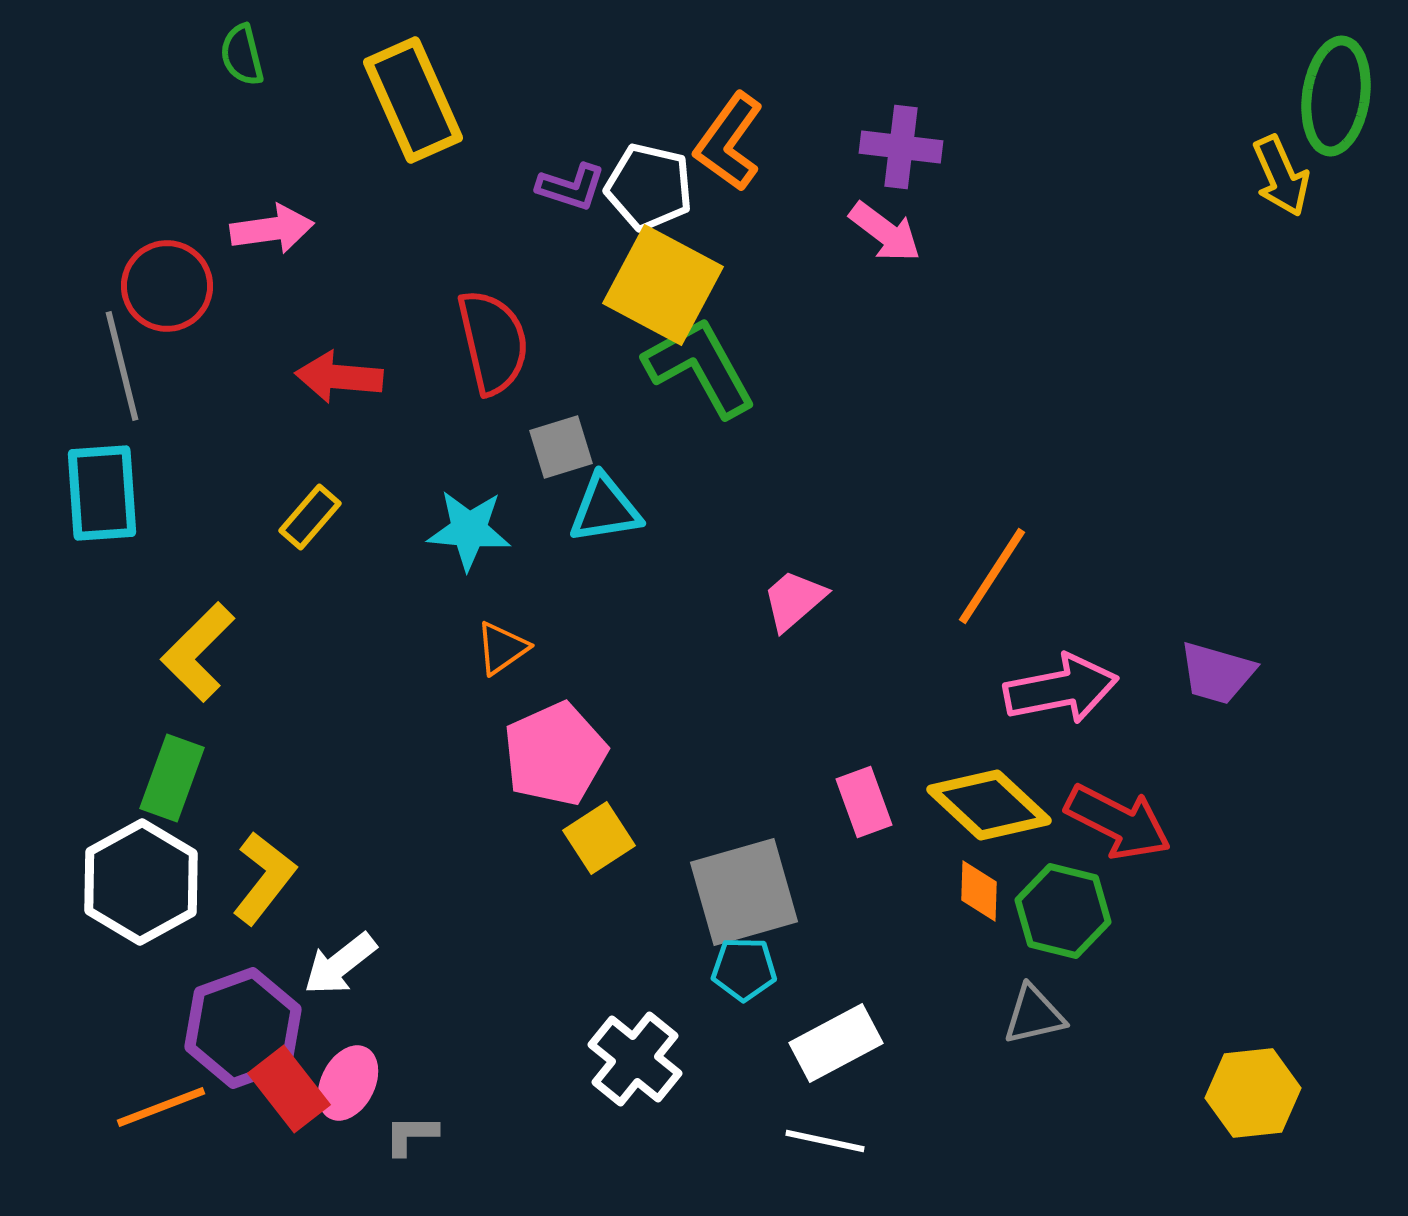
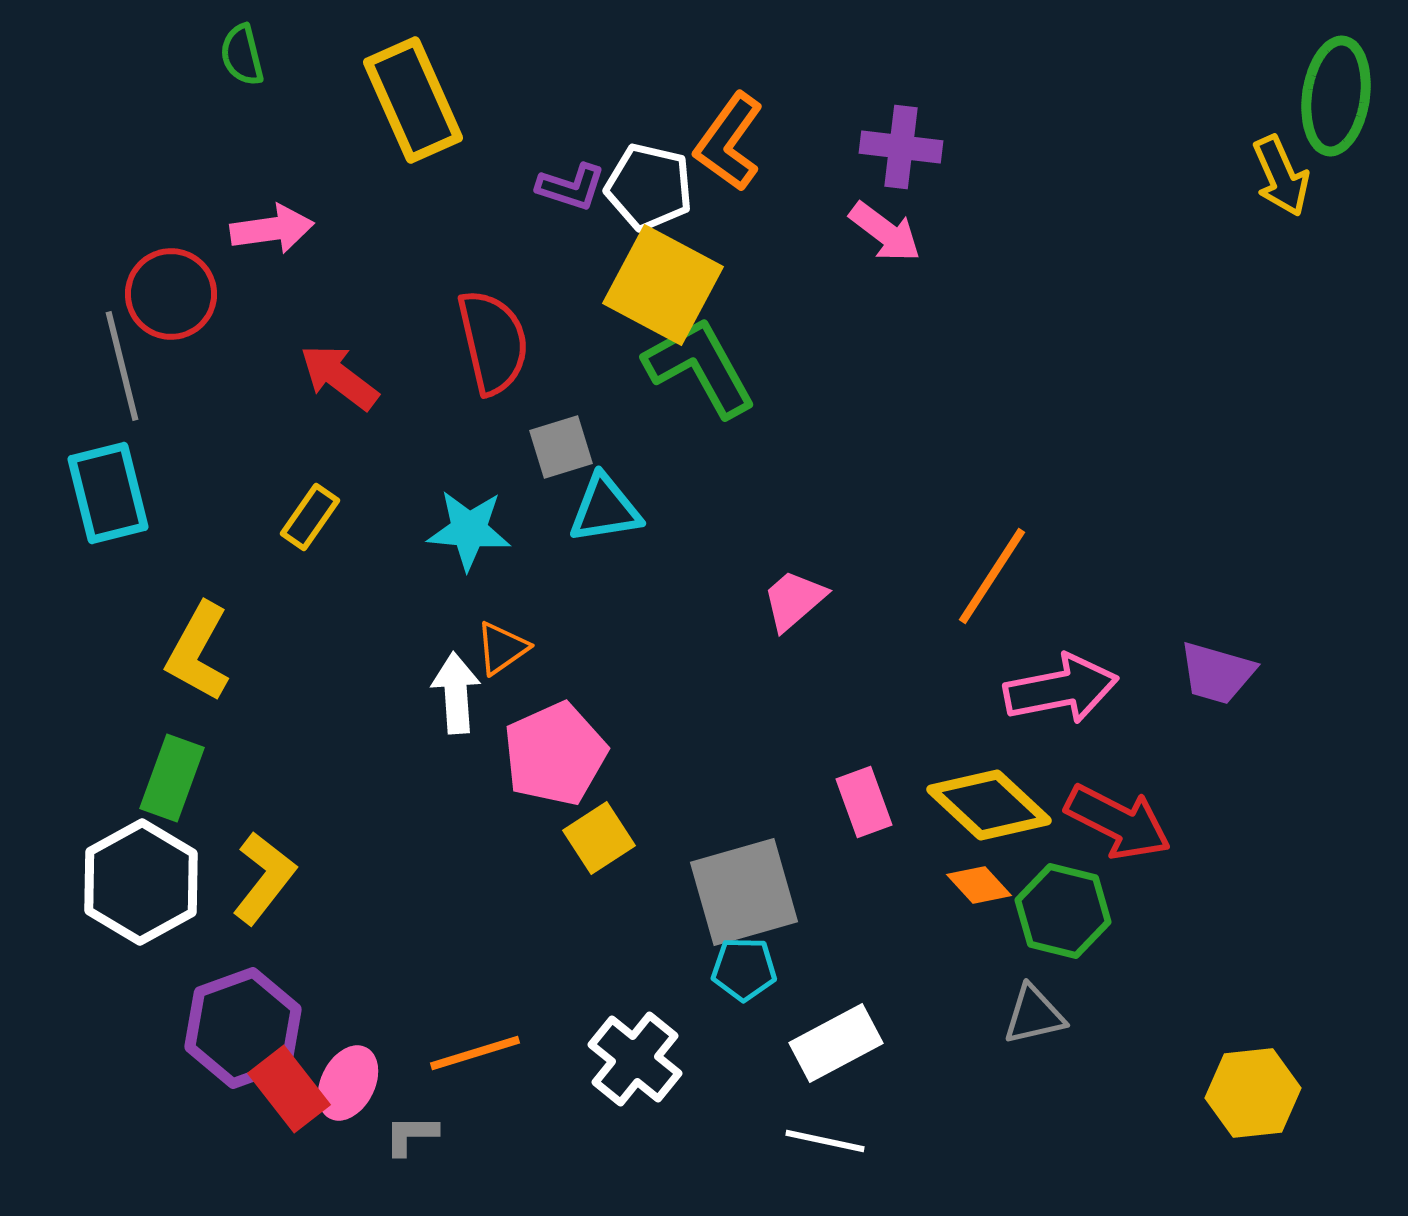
red circle at (167, 286): moved 4 px right, 8 px down
red arrow at (339, 377): rotated 32 degrees clockwise
cyan rectangle at (102, 493): moved 6 px right; rotated 10 degrees counterclockwise
yellow rectangle at (310, 517): rotated 6 degrees counterclockwise
yellow L-shape at (198, 652): rotated 16 degrees counterclockwise
orange diamond at (979, 891): moved 6 px up; rotated 44 degrees counterclockwise
white arrow at (340, 964): moved 116 px right, 271 px up; rotated 124 degrees clockwise
orange line at (161, 1107): moved 314 px right, 54 px up; rotated 4 degrees clockwise
